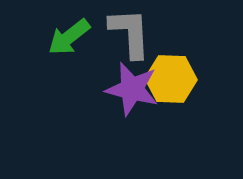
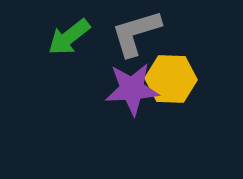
gray L-shape: moved 6 px right; rotated 104 degrees counterclockwise
purple star: rotated 18 degrees counterclockwise
